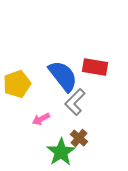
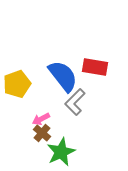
brown cross: moved 37 px left, 5 px up
green star: rotated 8 degrees clockwise
